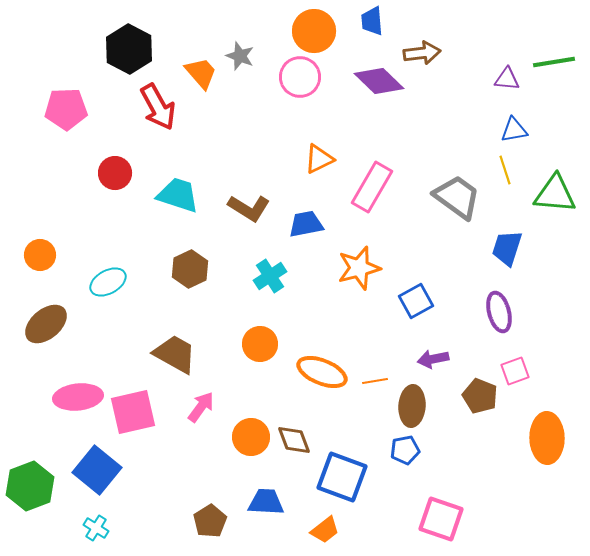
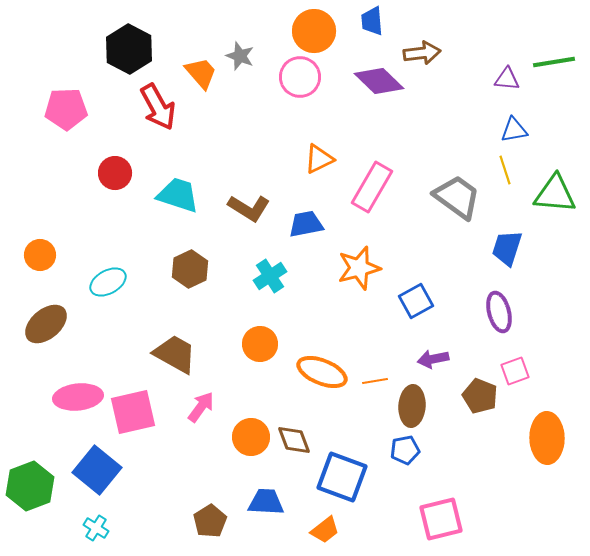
pink square at (441, 519): rotated 33 degrees counterclockwise
